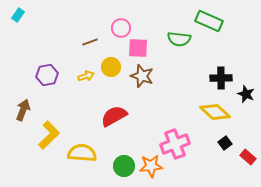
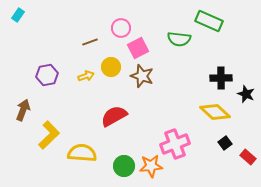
pink square: rotated 30 degrees counterclockwise
